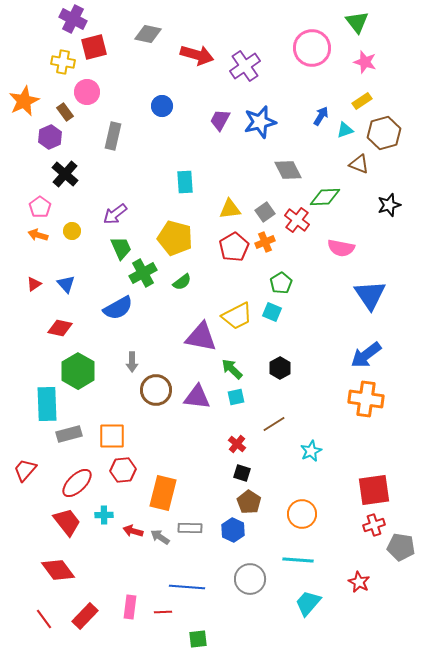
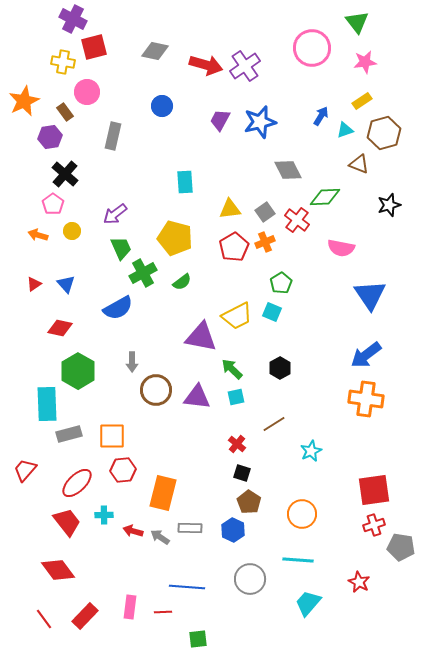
gray diamond at (148, 34): moved 7 px right, 17 px down
red arrow at (197, 55): moved 9 px right, 10 px down
pink star at (365, 62): rotated 25 degrees counterclockwise
purple hexagon at (50, 137): rotated 15 degrees clockwise
pink pentagon at (40, 207): moved 13 px right, 3 px up
